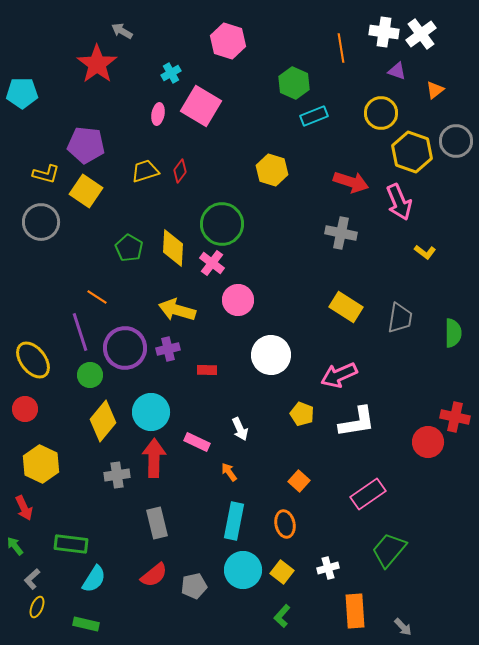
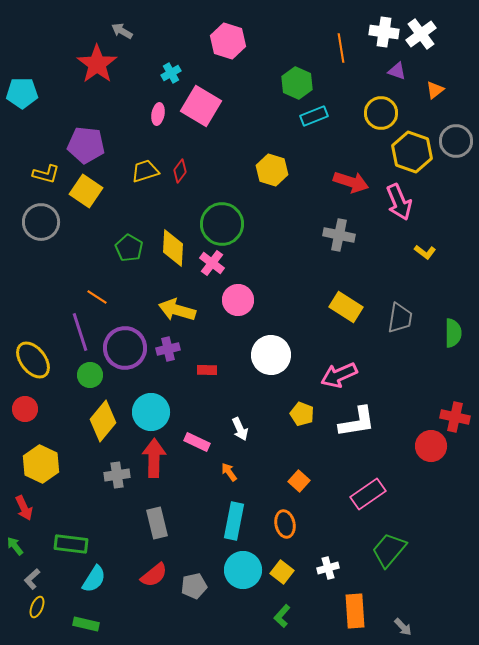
green hexagon at (294, 83): moved 3 px right
gray cross at (341, 233): moved 2 px left, 2 px down
red circle at (428, 442): moved 3 px right, 4 px down
